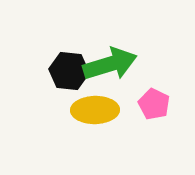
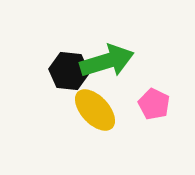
green arrow: moved 3 px left, 3 px up
yellow ellipse: rotated 48 degrees clockwise
